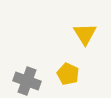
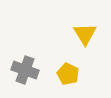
gray cross: moved 2 px left, 11 px up
